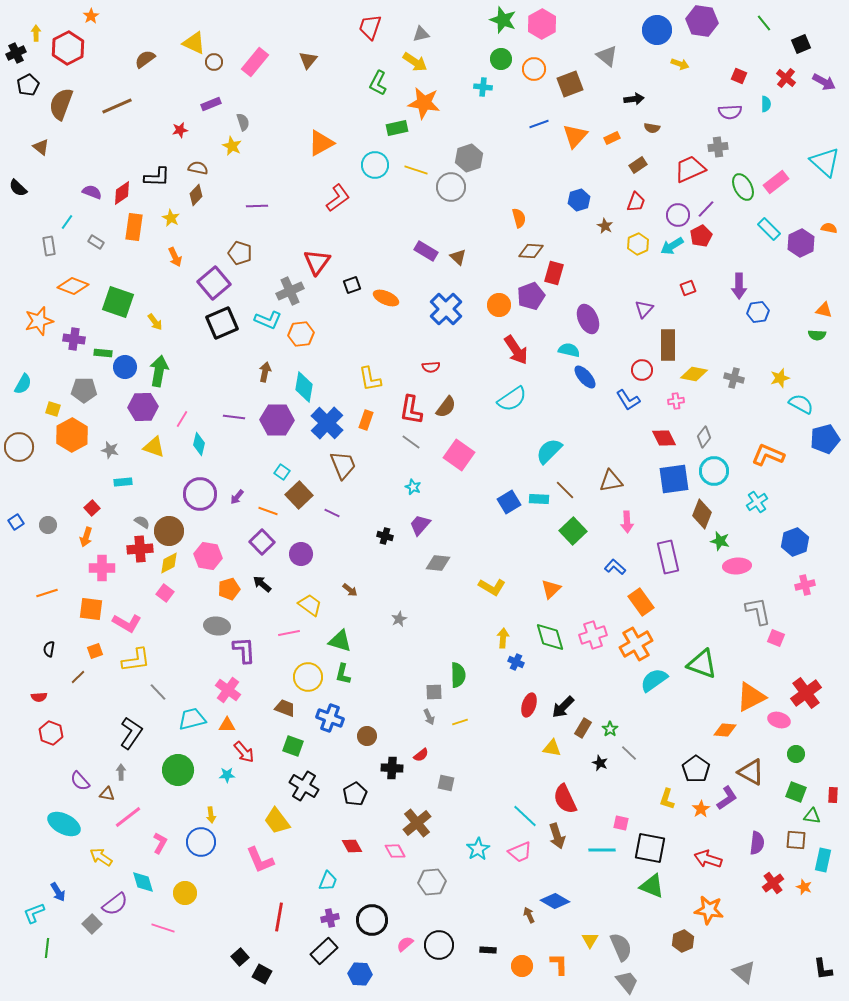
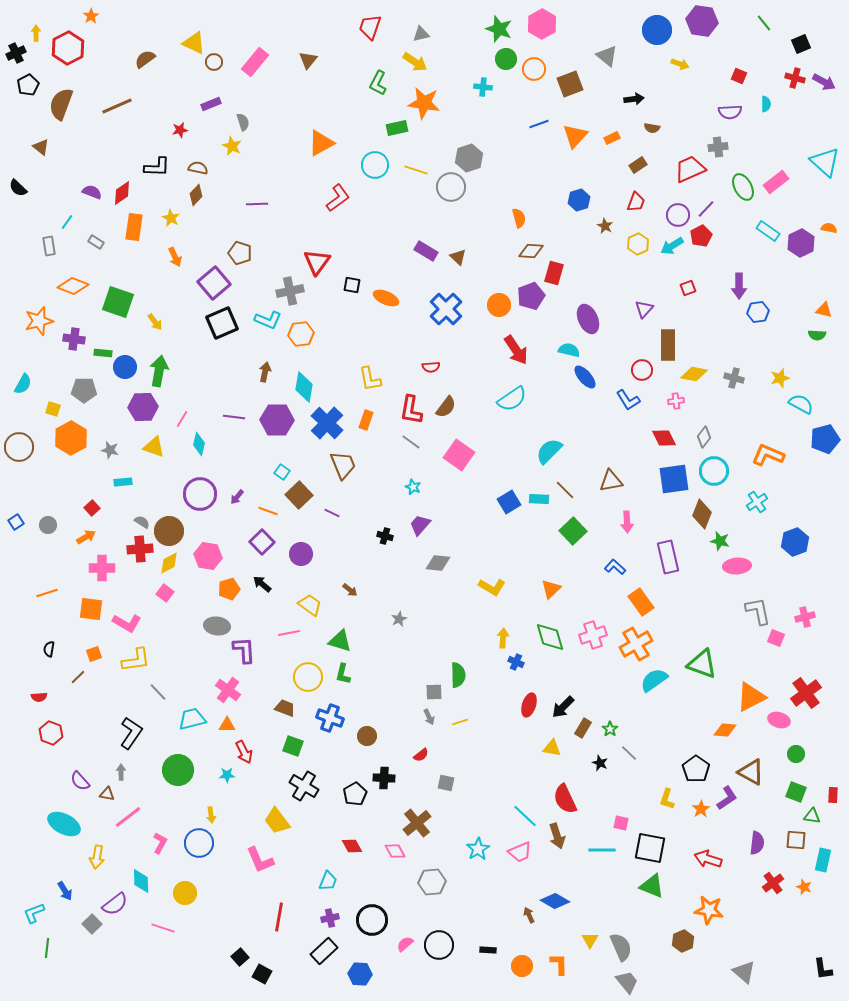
green star at (503, 20): moved 4 px left, 9 px down
green circle at (501, 59): moved 5 px right
red cross at (786, 78): moved 9 px right; rotated 24 degrees counterclockwise
black L-shape at (157, 177): moved 10 px up
purple line at (257, 206): moved 2 px up
cyan rectangle at (769, 229): moved 1 px left, 2 px down; rotated 10 degrees counterclockwise
black square at (352, 285): rotated 30 degrees clockwise
gray cross at (290, 291): rotated 12 degrees clockwise
orange hexagon at (72, 435): moved 1 px left, 3 px down
orange arrow at (86, 537): rotated 138 degrees counterclockwise
pink cross at (805, 585): moved 32 px down
orange square at (95, 651): moved 1 px left, 3 px down
red arrow at (244, 752): rotated 15 degrees clockwise
black cross at (392, 768): moved 8 px left, 10 px down
blue circle at (201, 842): moved 2 px left, 1 px down
yellow arrow at (101, 857): moved 4 px left; rotated 115 degrees counterclockwise
cyan diamond at (143, 882): moved 2 px left, 1 px up; rotated 15 degrees clockwise
blue arrow at (58, 892): moved 7 px right, 1 px up
